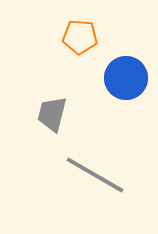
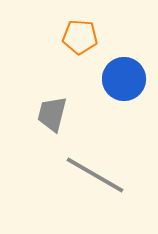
blue circle: moved 2 px left, 1 px down
